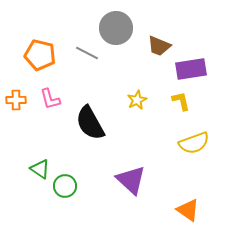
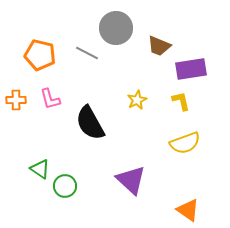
yellow semicircle: moved 9 px left
